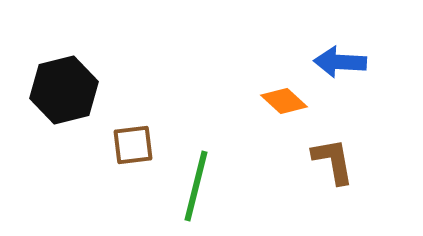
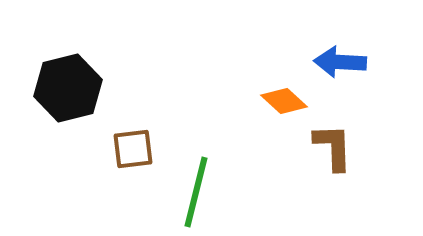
black hexagon: moved 4 px right, 2 px up
brown square: moved 4 px down
brown L-shape: moved 14 px up; rotated 8 degrees clockwise
green line: moved 6 px down
